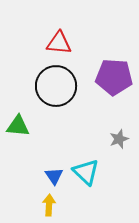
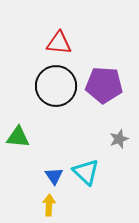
purple pentagon: moved 10 px left, 8 px down
green triangle: moved 11 px down
